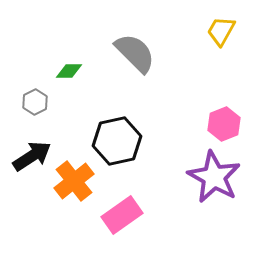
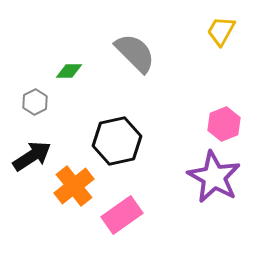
orange cross: moved 5 px down
